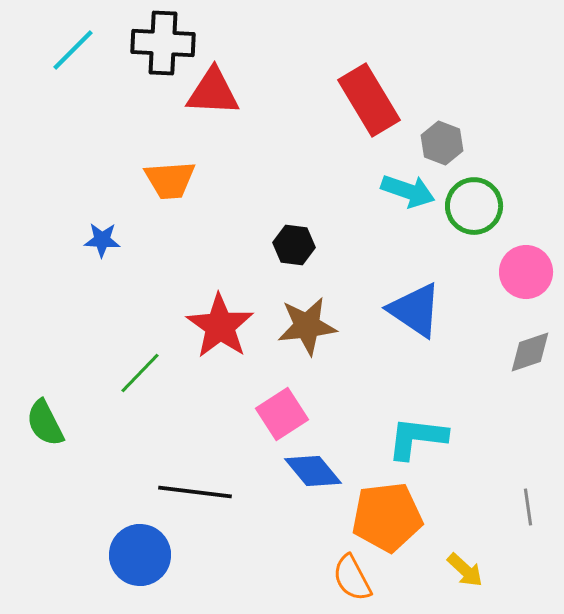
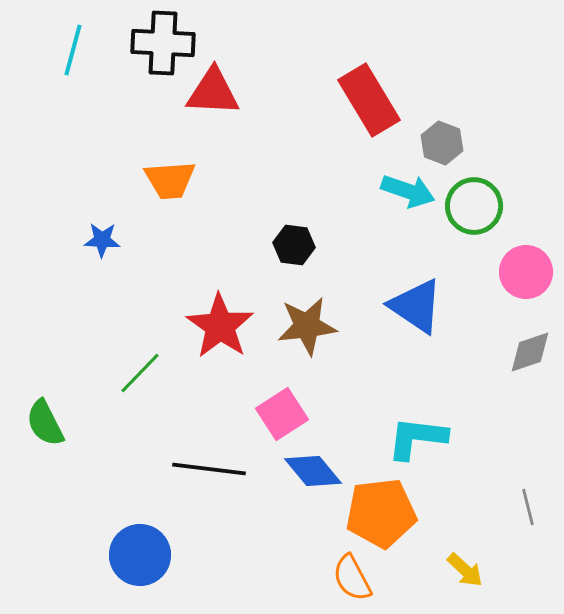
cyan line: rotated 30 degrees counterclockwise
blue triangle: moved 1 px right, 4 px up
black line: moved 14 px right, 23 px up
gray line: rotated 6 degrees counterclockwise
orange pentagon: moved 6 px left, 4 px up
